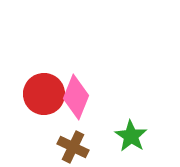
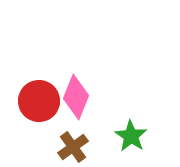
red circle: moved 5 px left, 7 px down
brown cross: rotated 28 degrees clockwise
